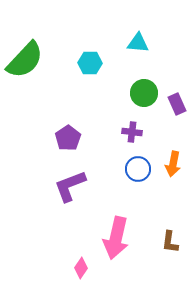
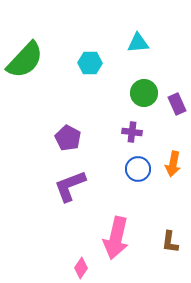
cyan triangle: rotated 10 degrees counterclockwise
purple pentagon: rotated 10 degrees counterclockwise
